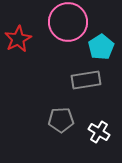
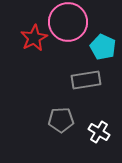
red star: moved 16 px right, 1 px up
cyan pentagon: moved 2 px right; rotated 15 degrees counterclockwise
